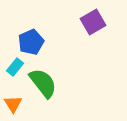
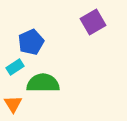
cyan rectangle: rotated 18 degrees clockwise
green semicircle: rotated 52 degrees counterclockwise
